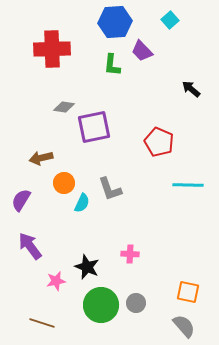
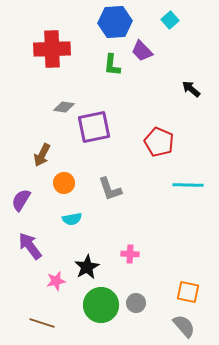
brown arrow: moved 1 px right, 3 px up; rotated 50 degrees counterclockwise
cyan semicircle: moved 10 px left, 16 px down; rotated 54 degrees clockwise
black star: rotated 20 degrees clockwise
